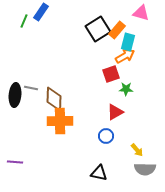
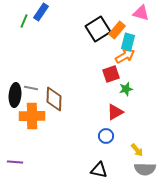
green star: rotated 16 degrees counterclockwise
orange cross: moved 28 px left, 5 px up
black triangle: moved 3 px up
